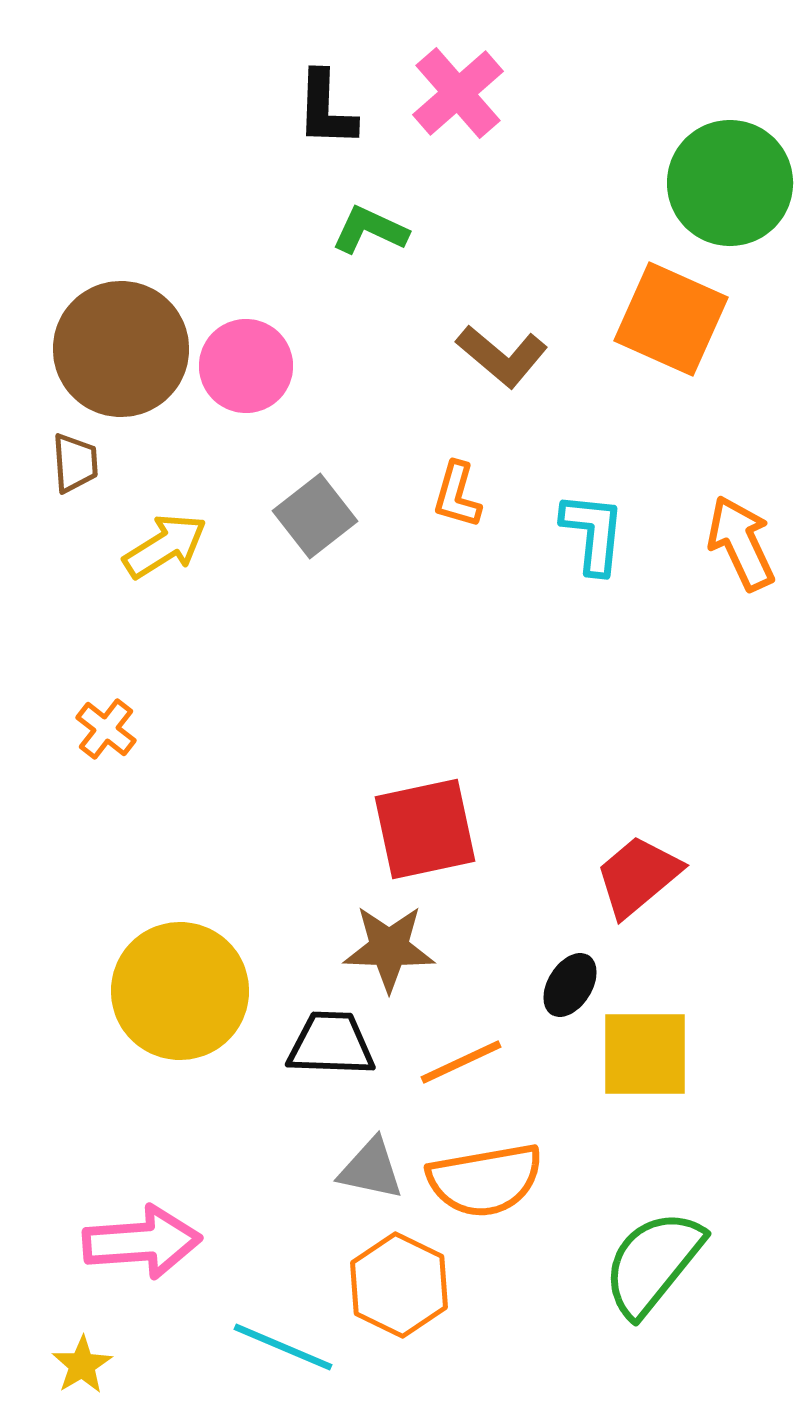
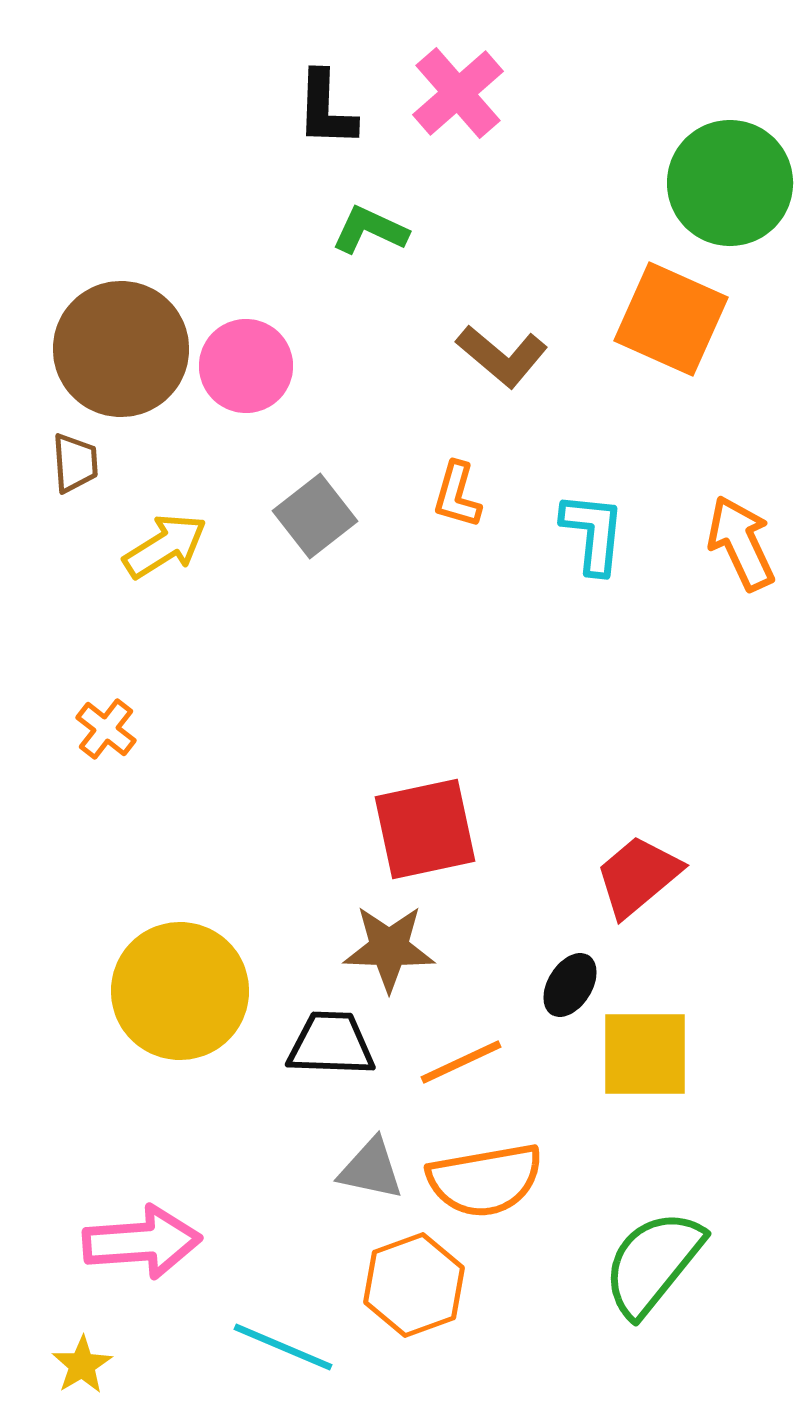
orange hexagon: moved 15 px right; rotated 14 degrees clockwise
